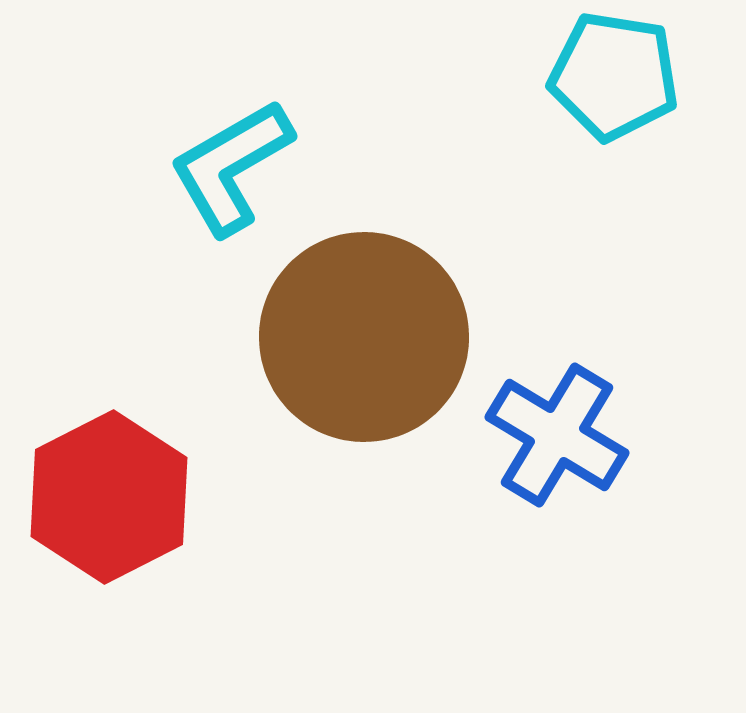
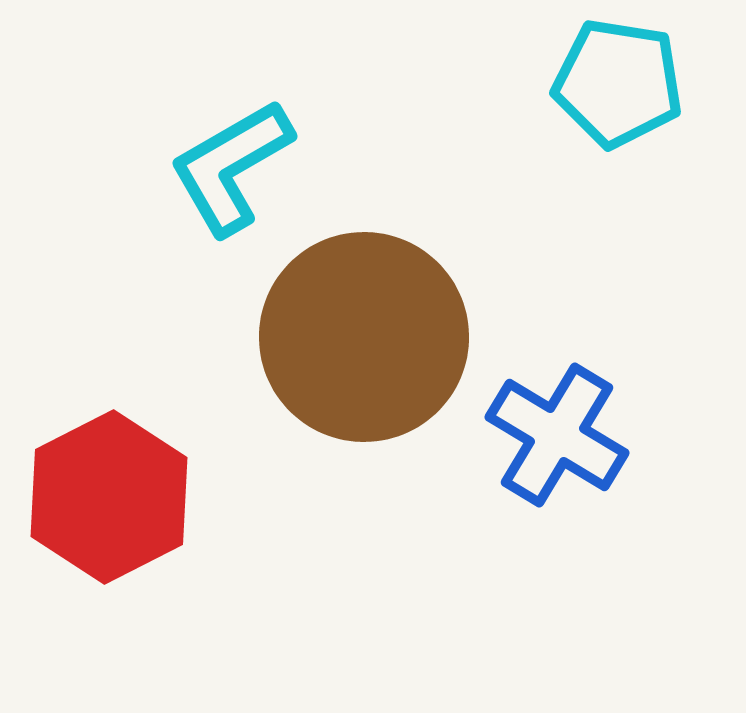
cyan pentagon: moved 4 px right, 7 px down
